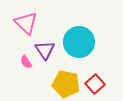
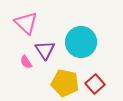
cyan circle: moved 2 px right
yellow pentagon: moved 1 px left, 1 px up
